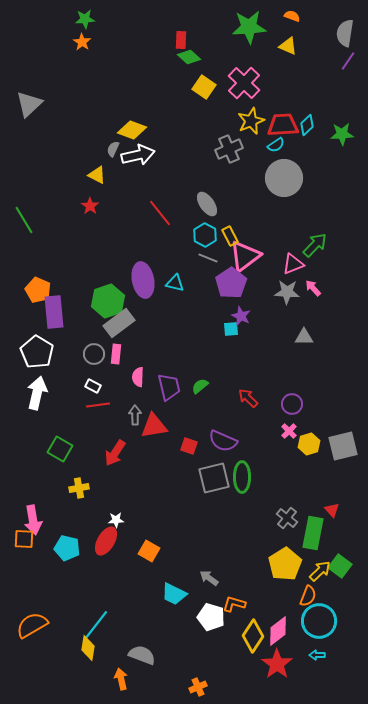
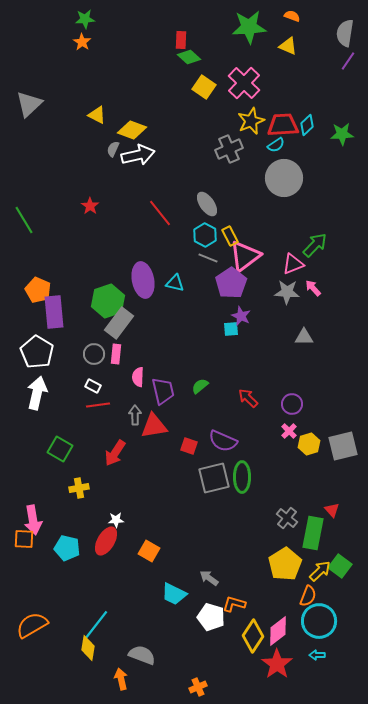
yellow triangle at (97, 175): moved 60 px up
gray rectangle at (119, 323): rotated 16 degrees counterclockwise
purple trapezoid at (169, 387): moved 6 px left, 4 px down
